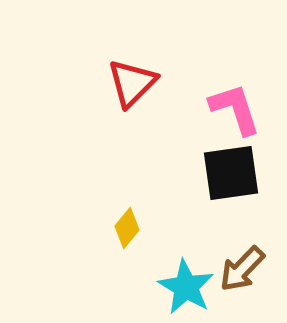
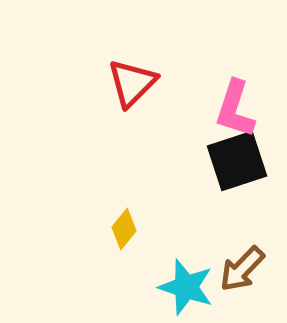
pink L-shape: rotated 144 degrees counterclockwise
black square: moved 6 px right, 12 px up; rotated 10 degrees counterclockwise
yellow diamond: moved 3 px left, 1 px down
cyan star: rotated 12 degrees counterclockwise
